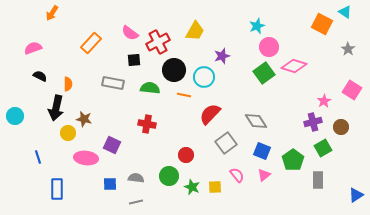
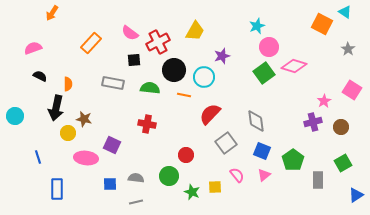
gray diamond at (256, 121): rotated 25 degrees clockwise
green square at (323, 148): moved 20 px right, 15 px down
green star at (192, 187): moved 5 px down
